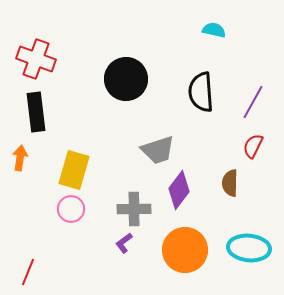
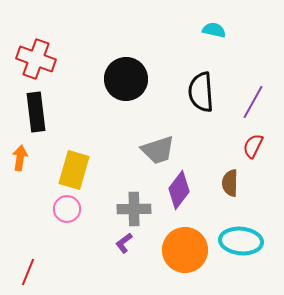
pink circle: moved 4 px left
cyan ellipse: moved 8 px left, 7 px up
